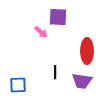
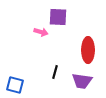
pink arrow: rotated 24 degrees counterclockwise
red ellipse: moved 1 px right, 1 px up
black line: rotated 16 degrees clockwise
blue square: moved 3 px left; rotated 18 degrees clockwise
